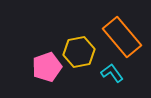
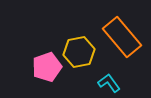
cyan L-shape: moved 3 px left, 10 px down
